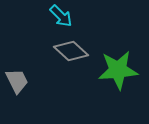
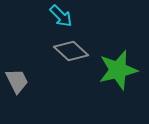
green star: rotated 9 degrees counterclockwise
